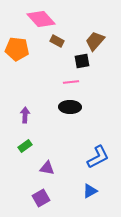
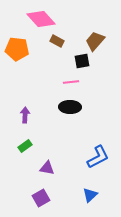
blue triangle: moved 4 px down; rotated 14 degrees counterclockwise
